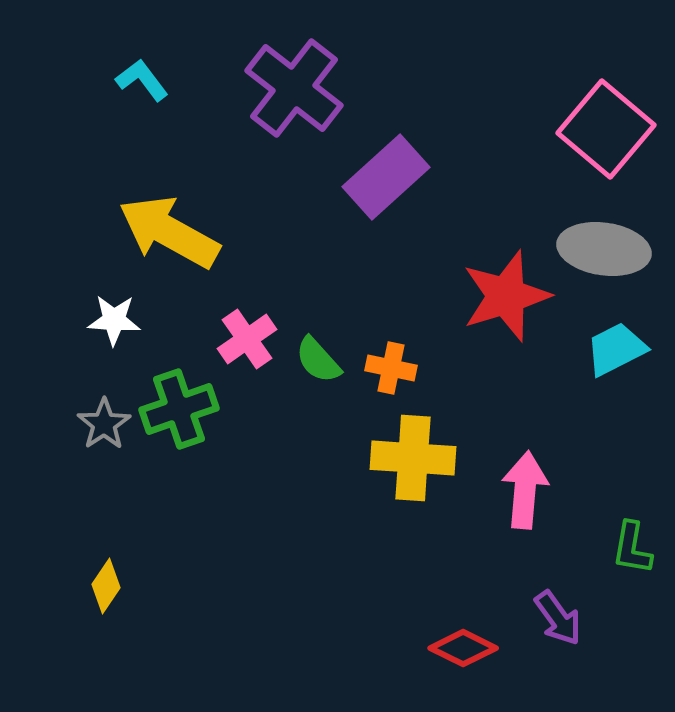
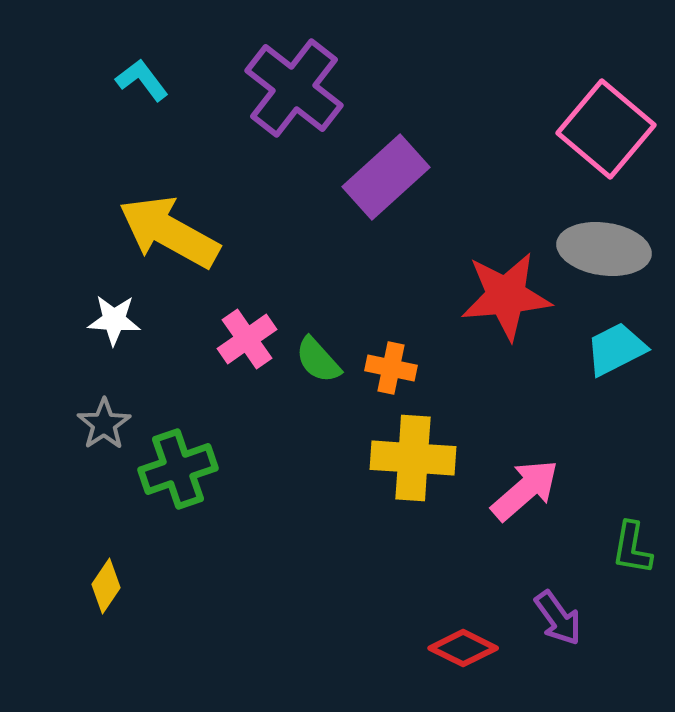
red star: rotated 12 degrees clockwise
green cross: moved 1 px left, 60 px down
pink arrow: rotated 44 degrees clockwise
